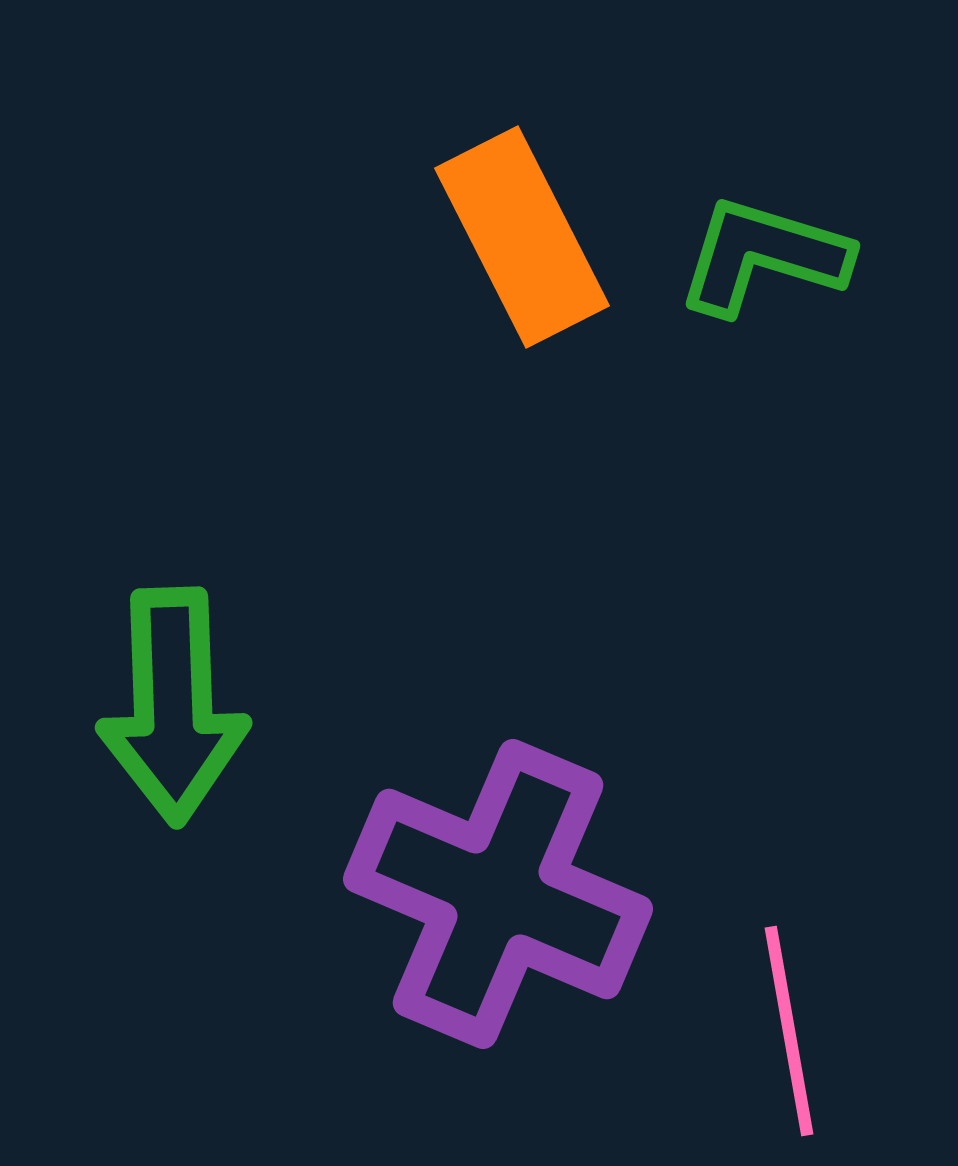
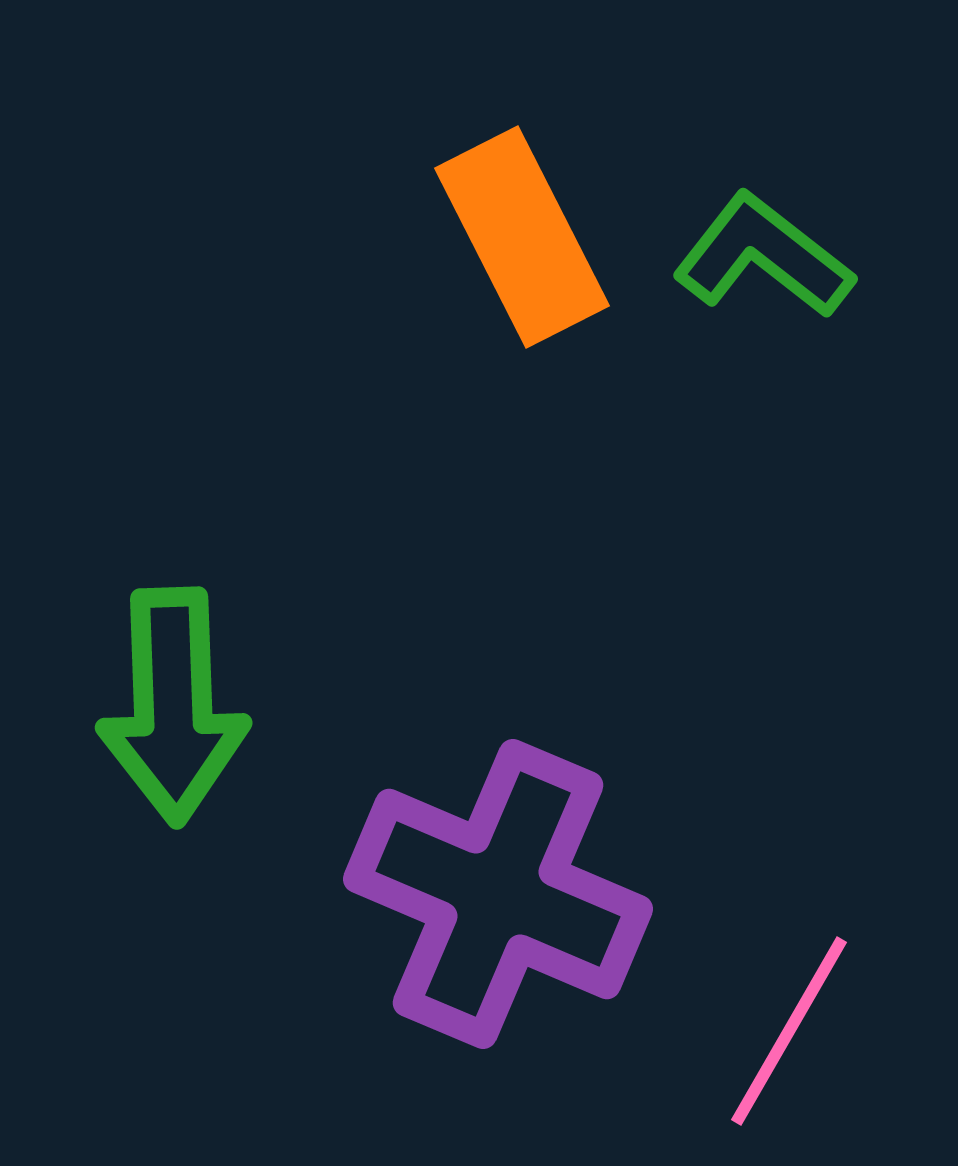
green L-shape: rotated 21 degrees clockwise
pink line: rotated 40 degrees clockwise
